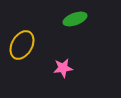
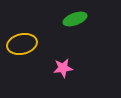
yellow ellipse: moved 1 px up; rotated 48 degrees clockwise
